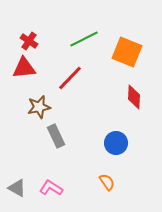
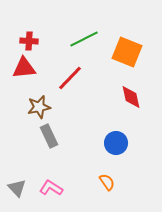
red cross: rotated 30 degrees counterclockwise
red diamond: moved 3 px left; rotated 15 degrees counterclockwise
gray rectangle: moved 7 px left
gray triangle: rotated 18 degrees clockwise
